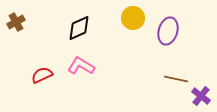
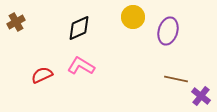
yellow circle: moved 1 px up
